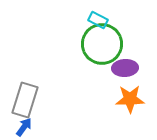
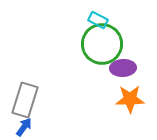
purple ellipse: moved 2 px left
